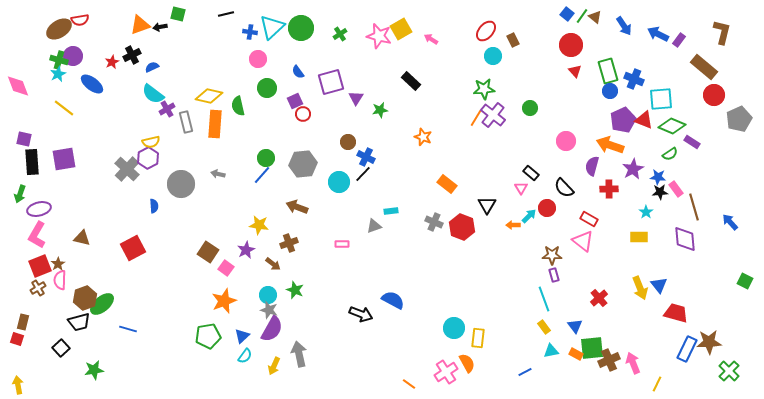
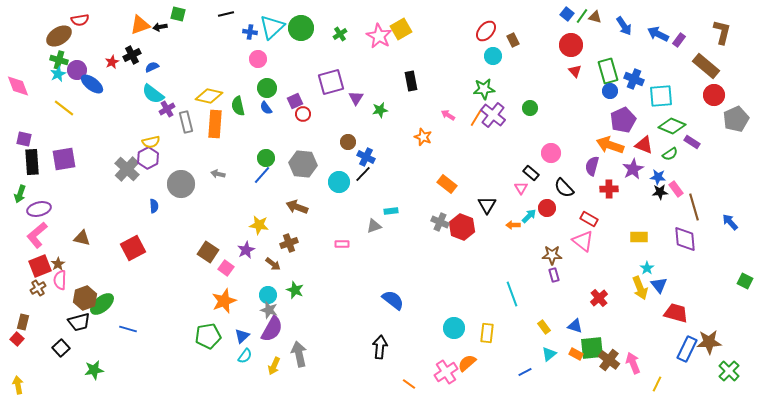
brown triangle at (595, 17): rotated 24 degrees counterclockwise
brown ellipse at (59, 29): moved 7 px down
pink star at (379, 36): rotated 15 degrees clockwise
pink arrow at (431, 39): moved 17 px right, 76 px down
purple circle at (73, 56): moved 4 px right, 14 px down
brown rectangle at (704, 67): moved 2 px right, 1 px up
blue semicircle at (298, 72): moved 32 px left, 36 px down
black rectangle at (411, 81): rotated 36 degrees clockwise
cyan square at (661, 99): moved 3 px up
gray pentagon at (739, 119): moved 3 px left
red triangle at (644, 120): moved 25 px down
pink circle at (566, 141): moved 15 px left, 12 px down
gray hexagon at (303, 164): rotated 12 degrees clockwise
cyan star at (646, 212): moved 1 px right, 56 px down
gray cross at (434, 222): moved 6 px right
pink L-shape at (37, 235): rotated 20 degrees clockwise
cyan line at (544, 299): moved 32 px left, 5 px up
blue semicircle at (393, 300): rotated 10 degrees clockwise
black arrow at (361, 314): moved 19 px right, 33 px down; rotated 105 degrees counterclockwise
blue triangle at (575, 326): rotated 35 degrees counterclockwise
yellow rectangle at (478, 338): moved 9 px right, 5 px up
red square at (17, 339): rotated 24 degrees clockwise
cyan triangle at (551, 351): moved 2 px left, 3 px down; rotated 28 degrees counterclockwise
brown cross at (609, 360): rotated 30 degrees counterclockwise
orange semicircle at (467, 363): rotated 102 degrees counterclockwise
